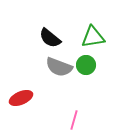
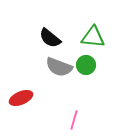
green triangle: rotated 15 degrees clockwise
